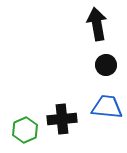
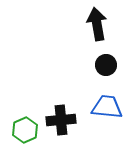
black cross: moved 1 px left, 1 px down
